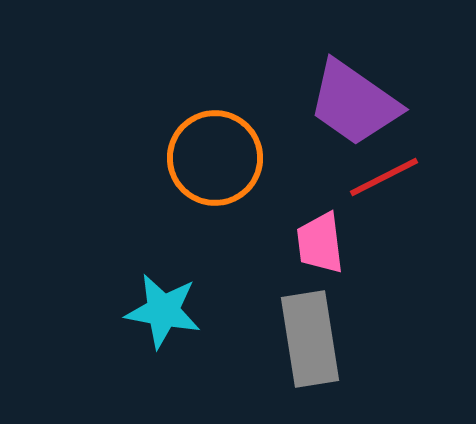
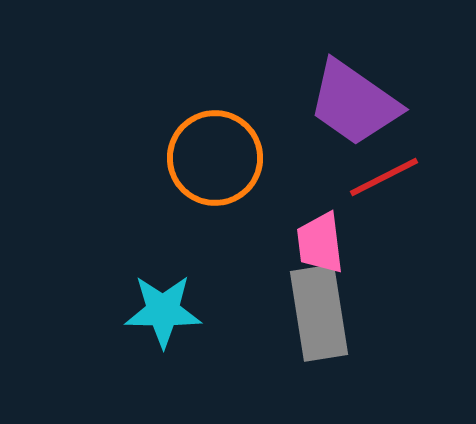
cyan star: rotated 10 degrees counterclockwise
gray rectangle: moved 9 px right, 26 px up
